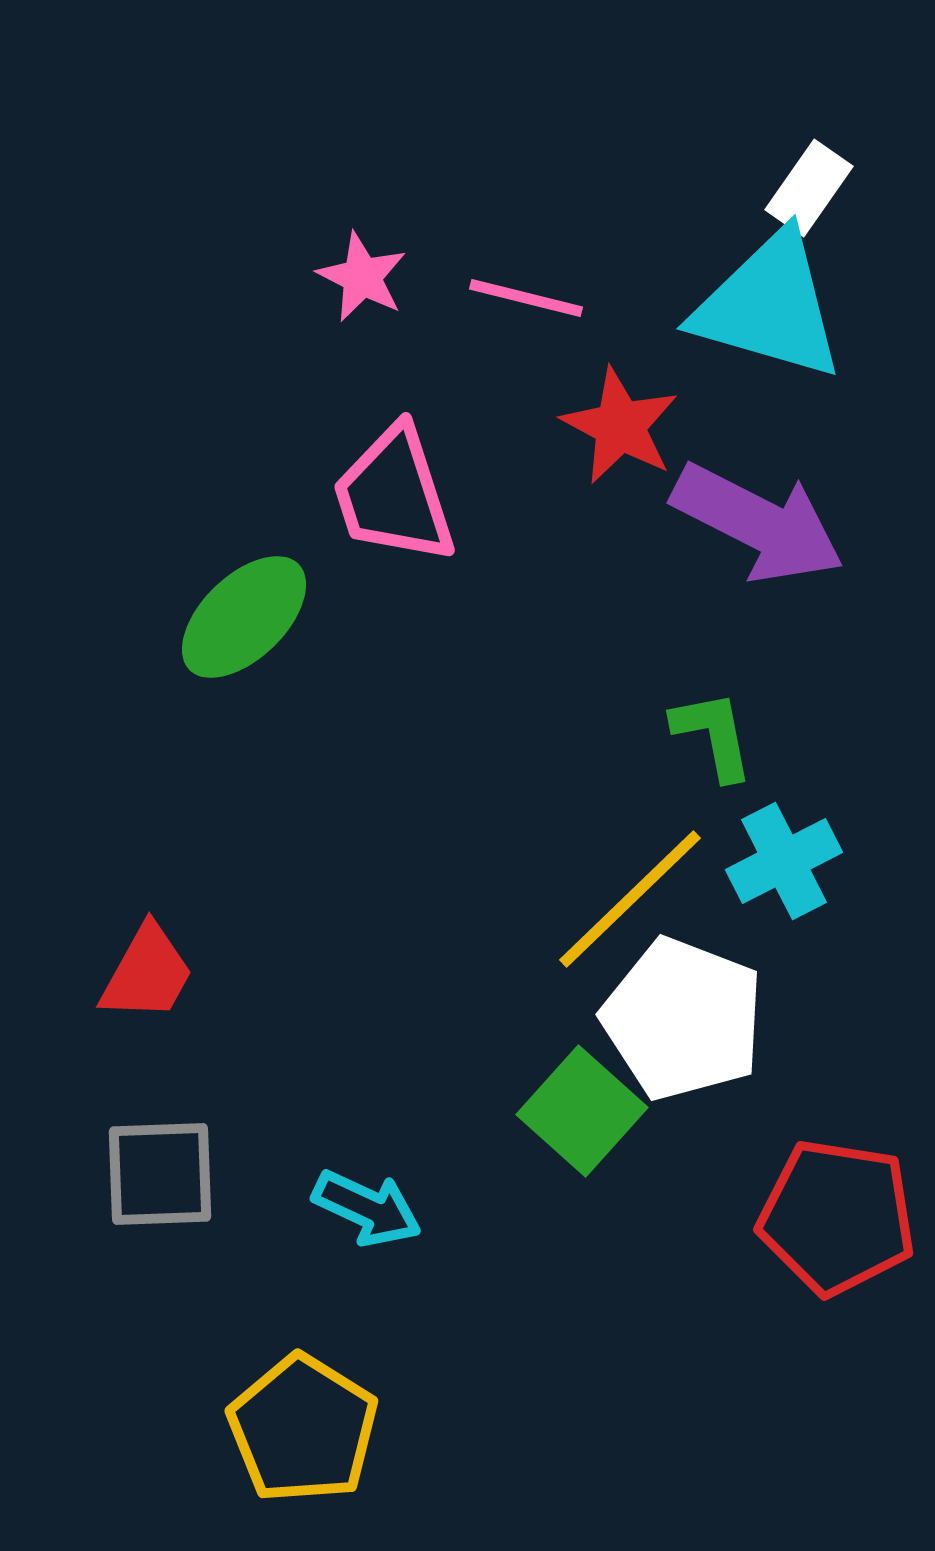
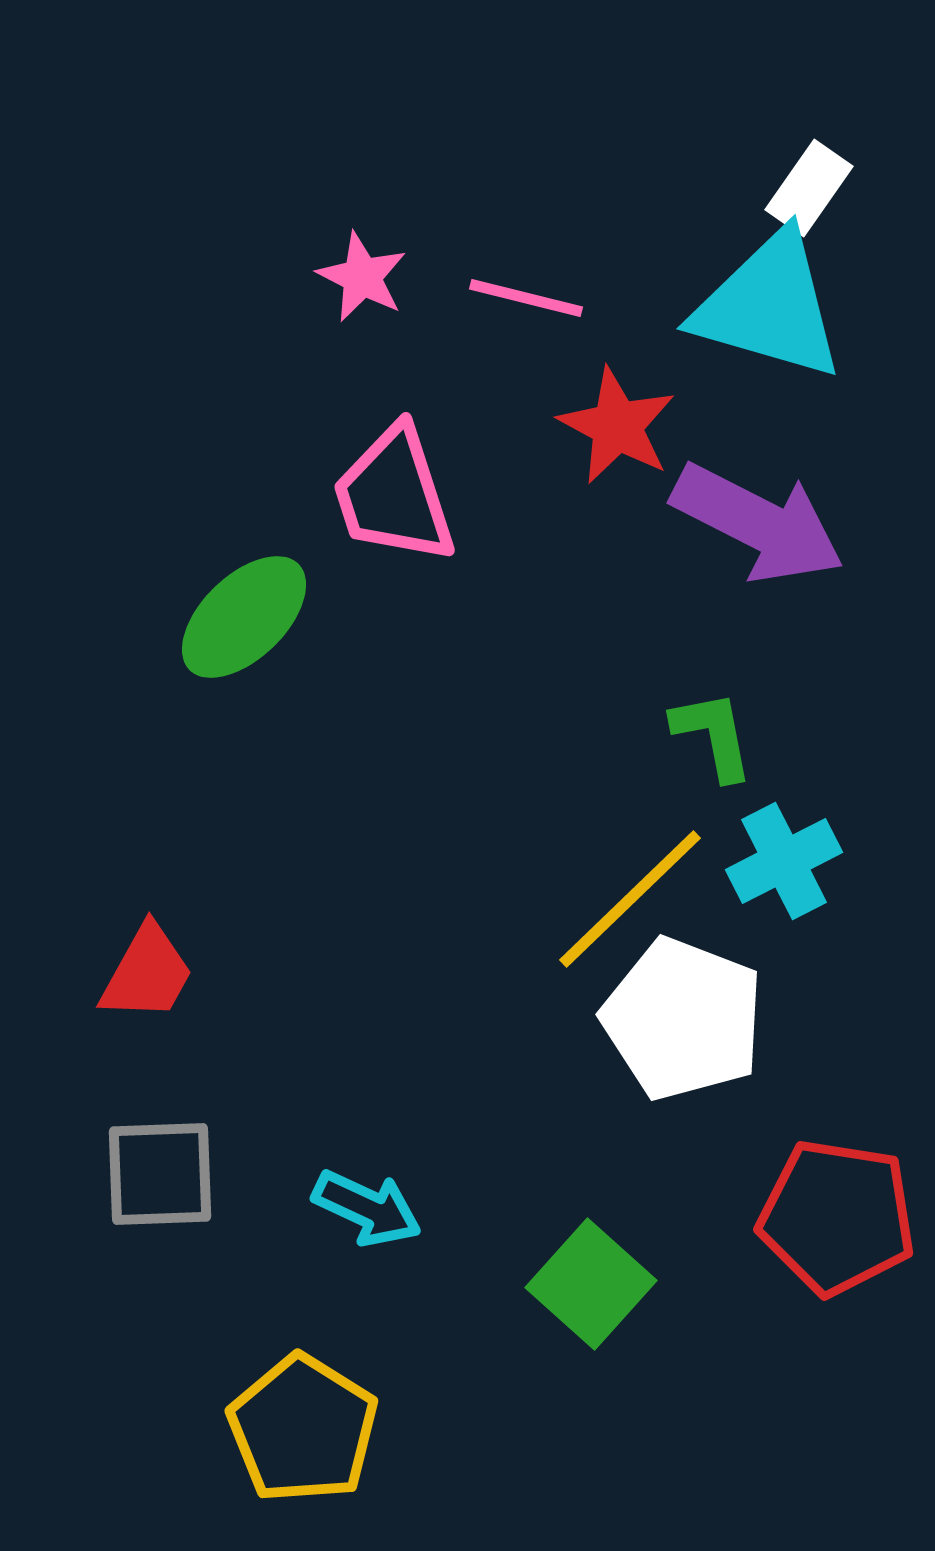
red star: moved 3 px left
green square: moved 9 px right, 173 px down
